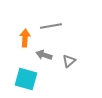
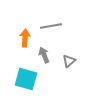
gray arrow: rotated 49 degrees clockwise
